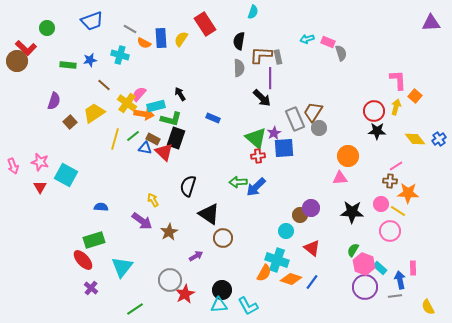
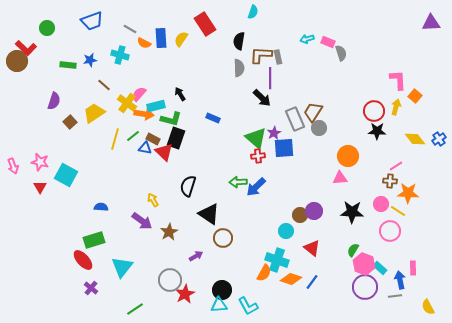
purple circle at (311, 208): moved 3 px right, 3 px down
